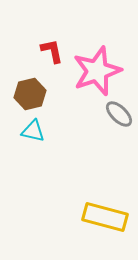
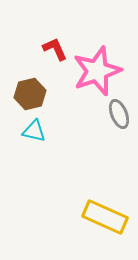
red L-shape: moved 3 px right, 2 px up; rotated 12 degrees counterclockwise
gray ellipse: rotated 24 degrees clockwise
cyan triangle: moved 1 px right
yellow rectangle: rotated 9 degrees clockwise
